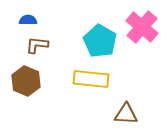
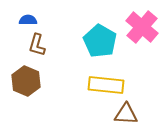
brown L-shape: rotated 80 degrees counterclockwise
yellow rectangle: moved 15 px right, 6 px down
